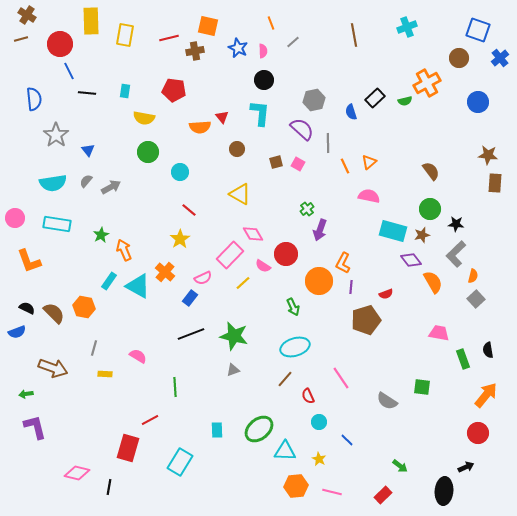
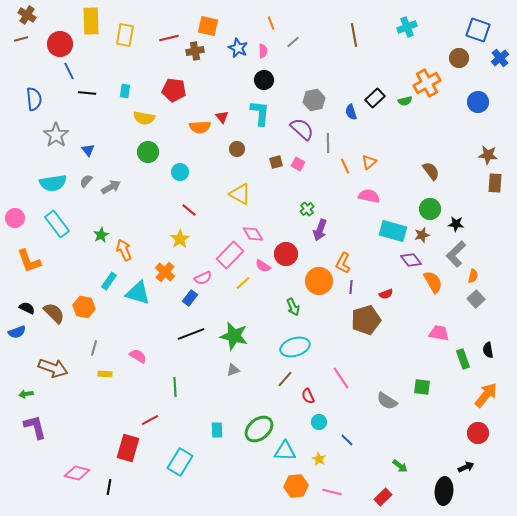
cyan rectangle at (57, 224): rotated 44 degrees clockwise
cyan triangle at (138, 286): moved 7 px down; rotated 12 degrees counterclockwise
red rectangle at (383, 495): moved 2 px down
